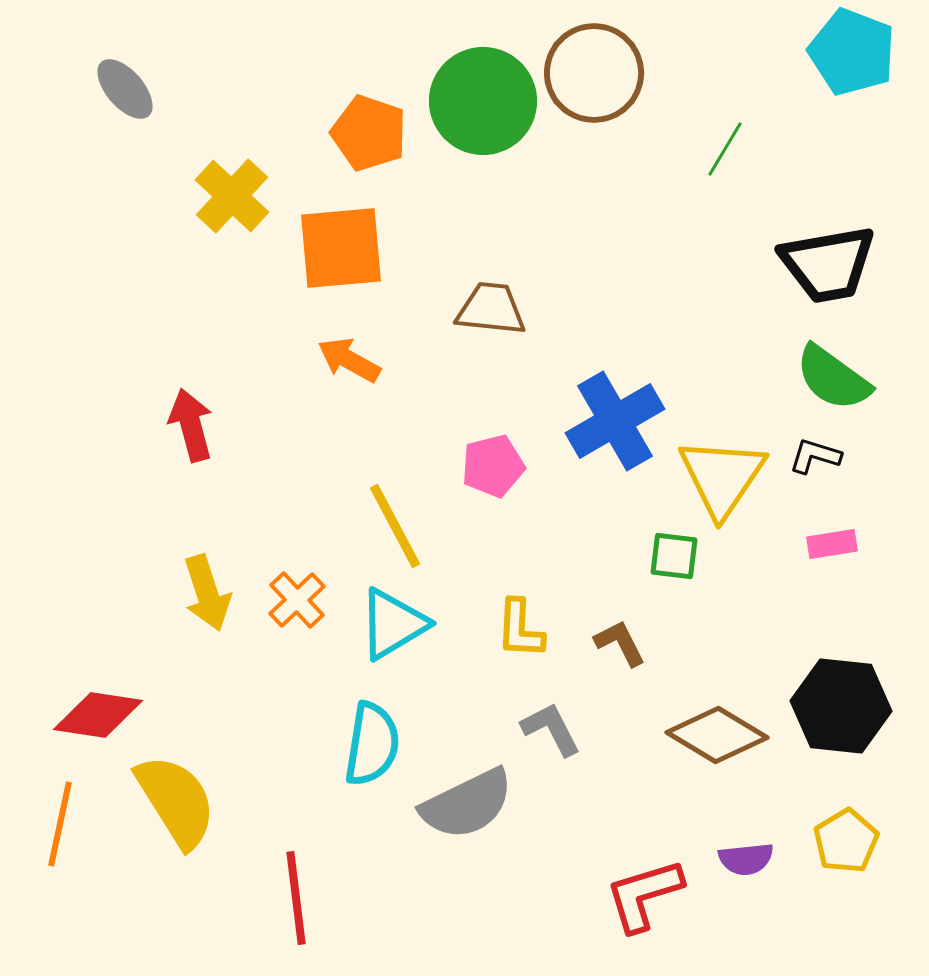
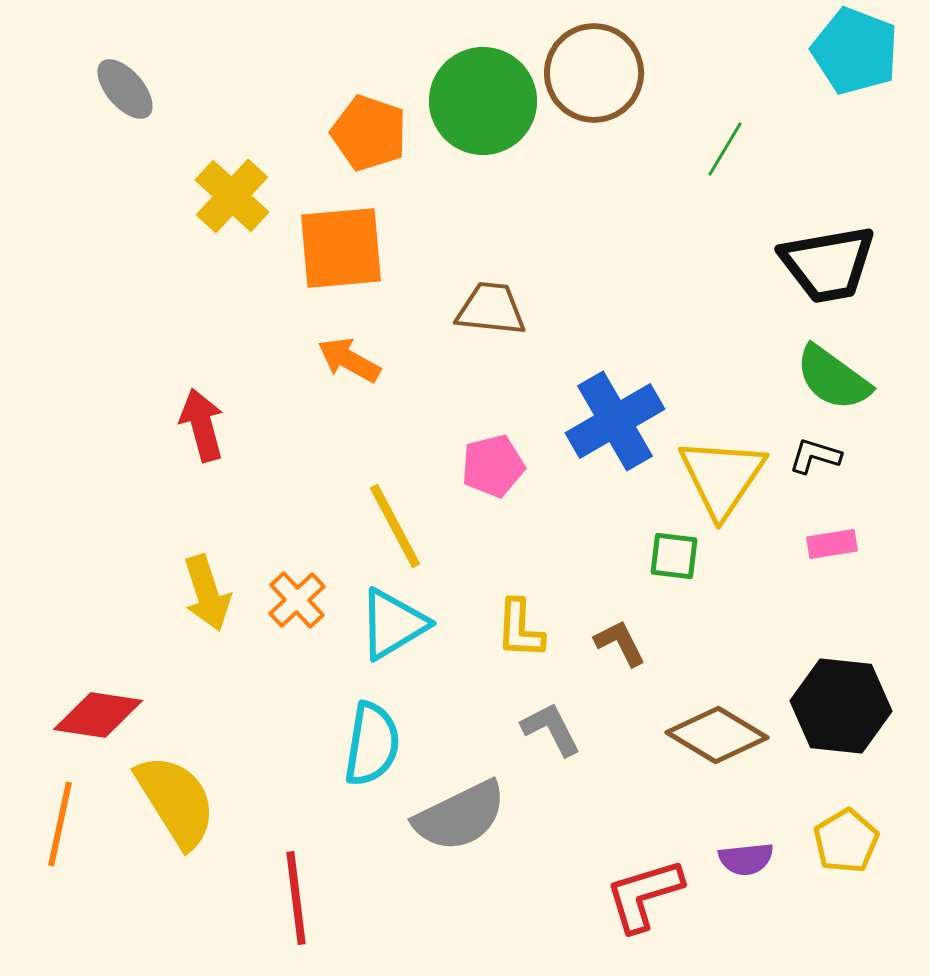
cyan pentagon: moved 3 px right, 1 px up
red arrow: moved 11 px right
gray semicircle: moved 7 px left, 12 px down
